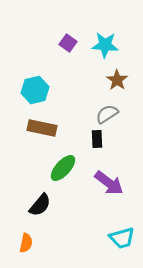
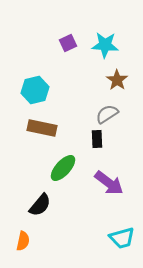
purple square: rotated 30 degrees clockwise
orange semicircle: moved 3 px left, 2 px up
